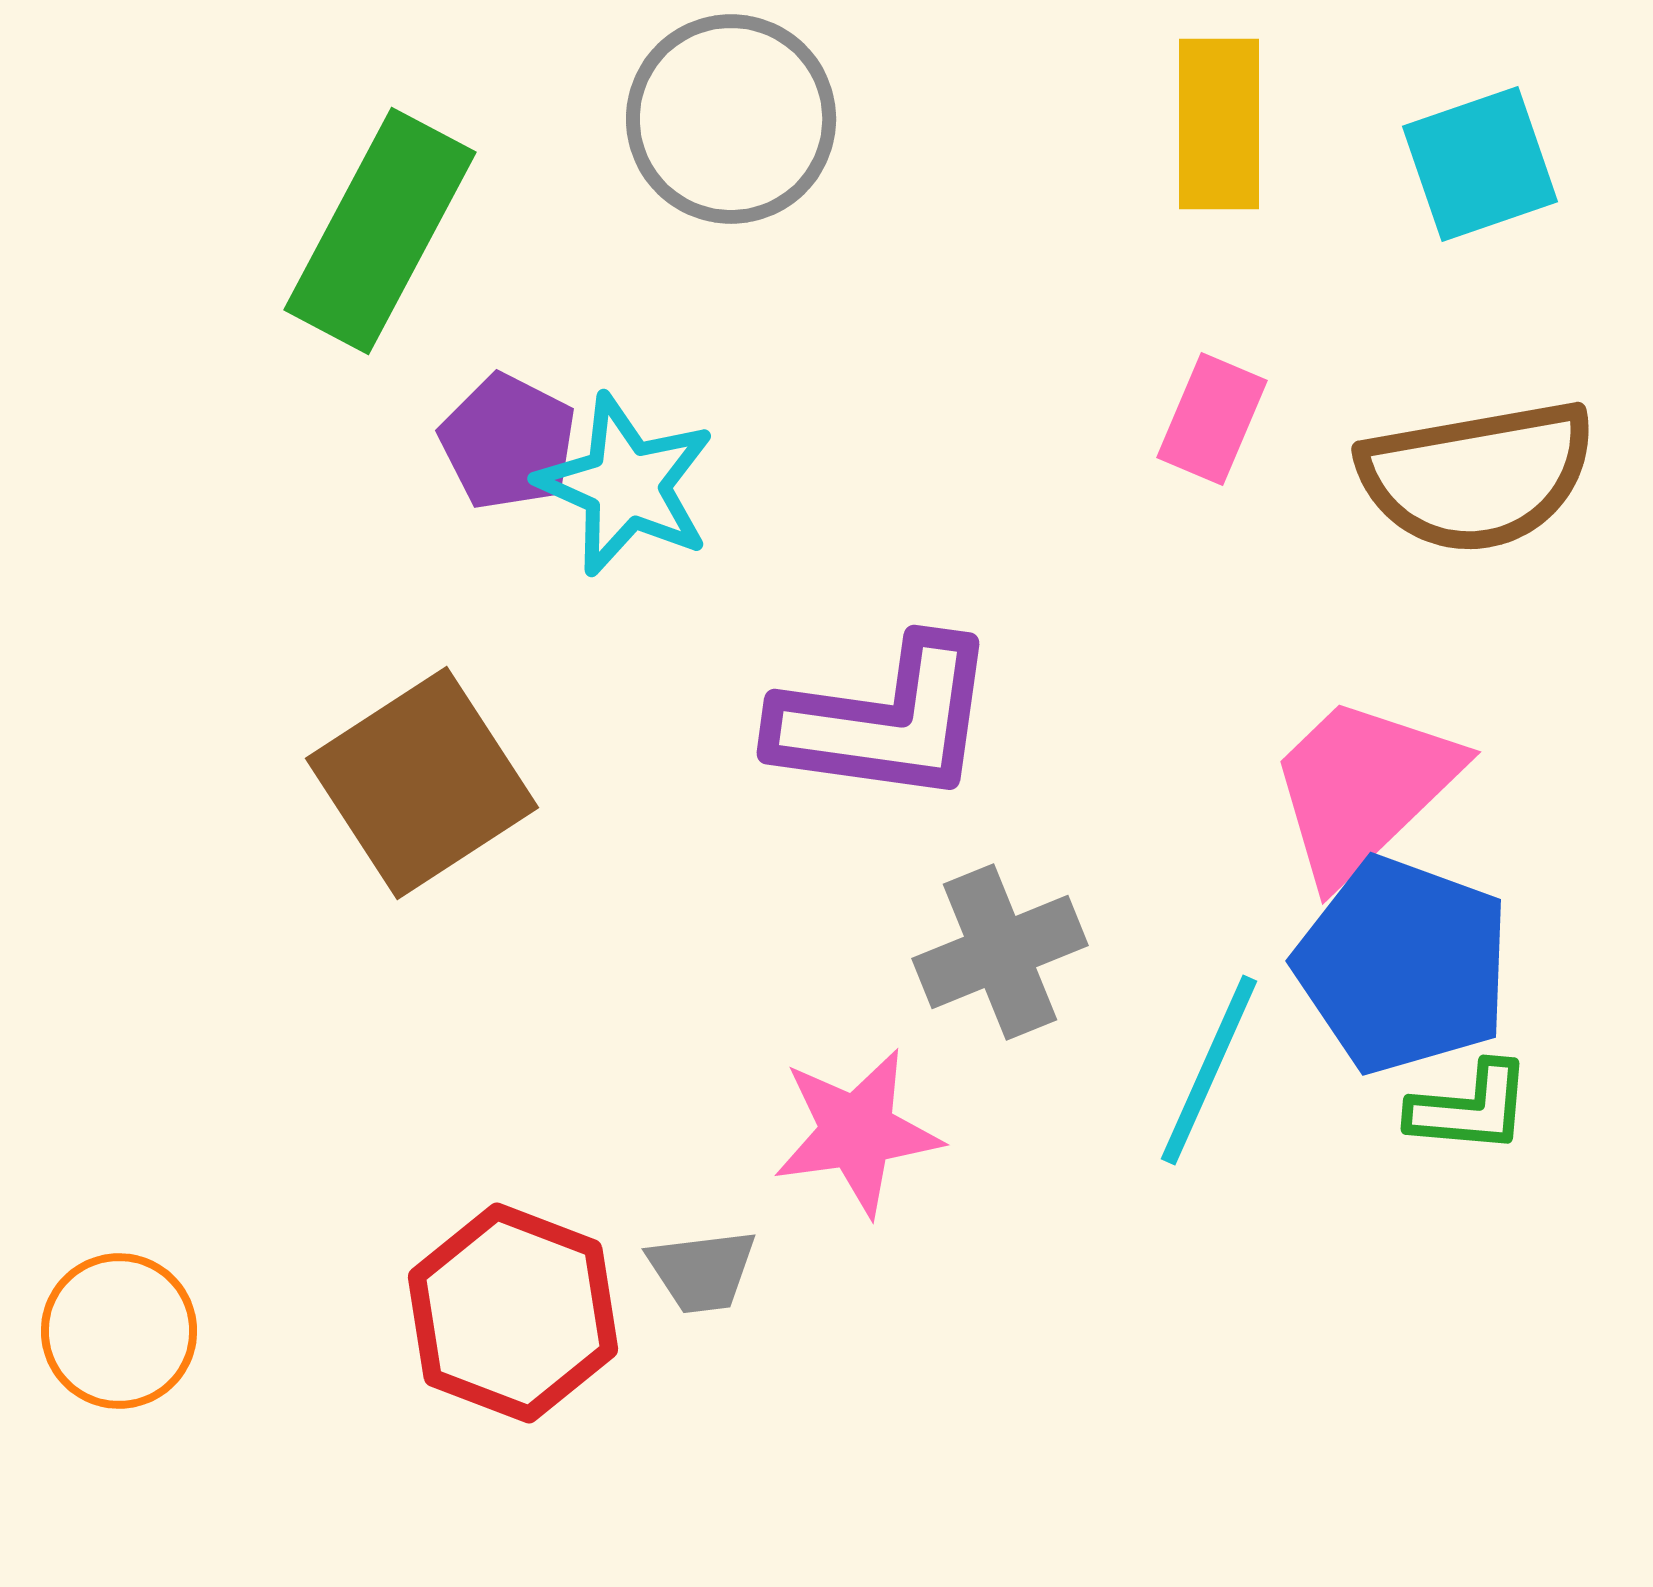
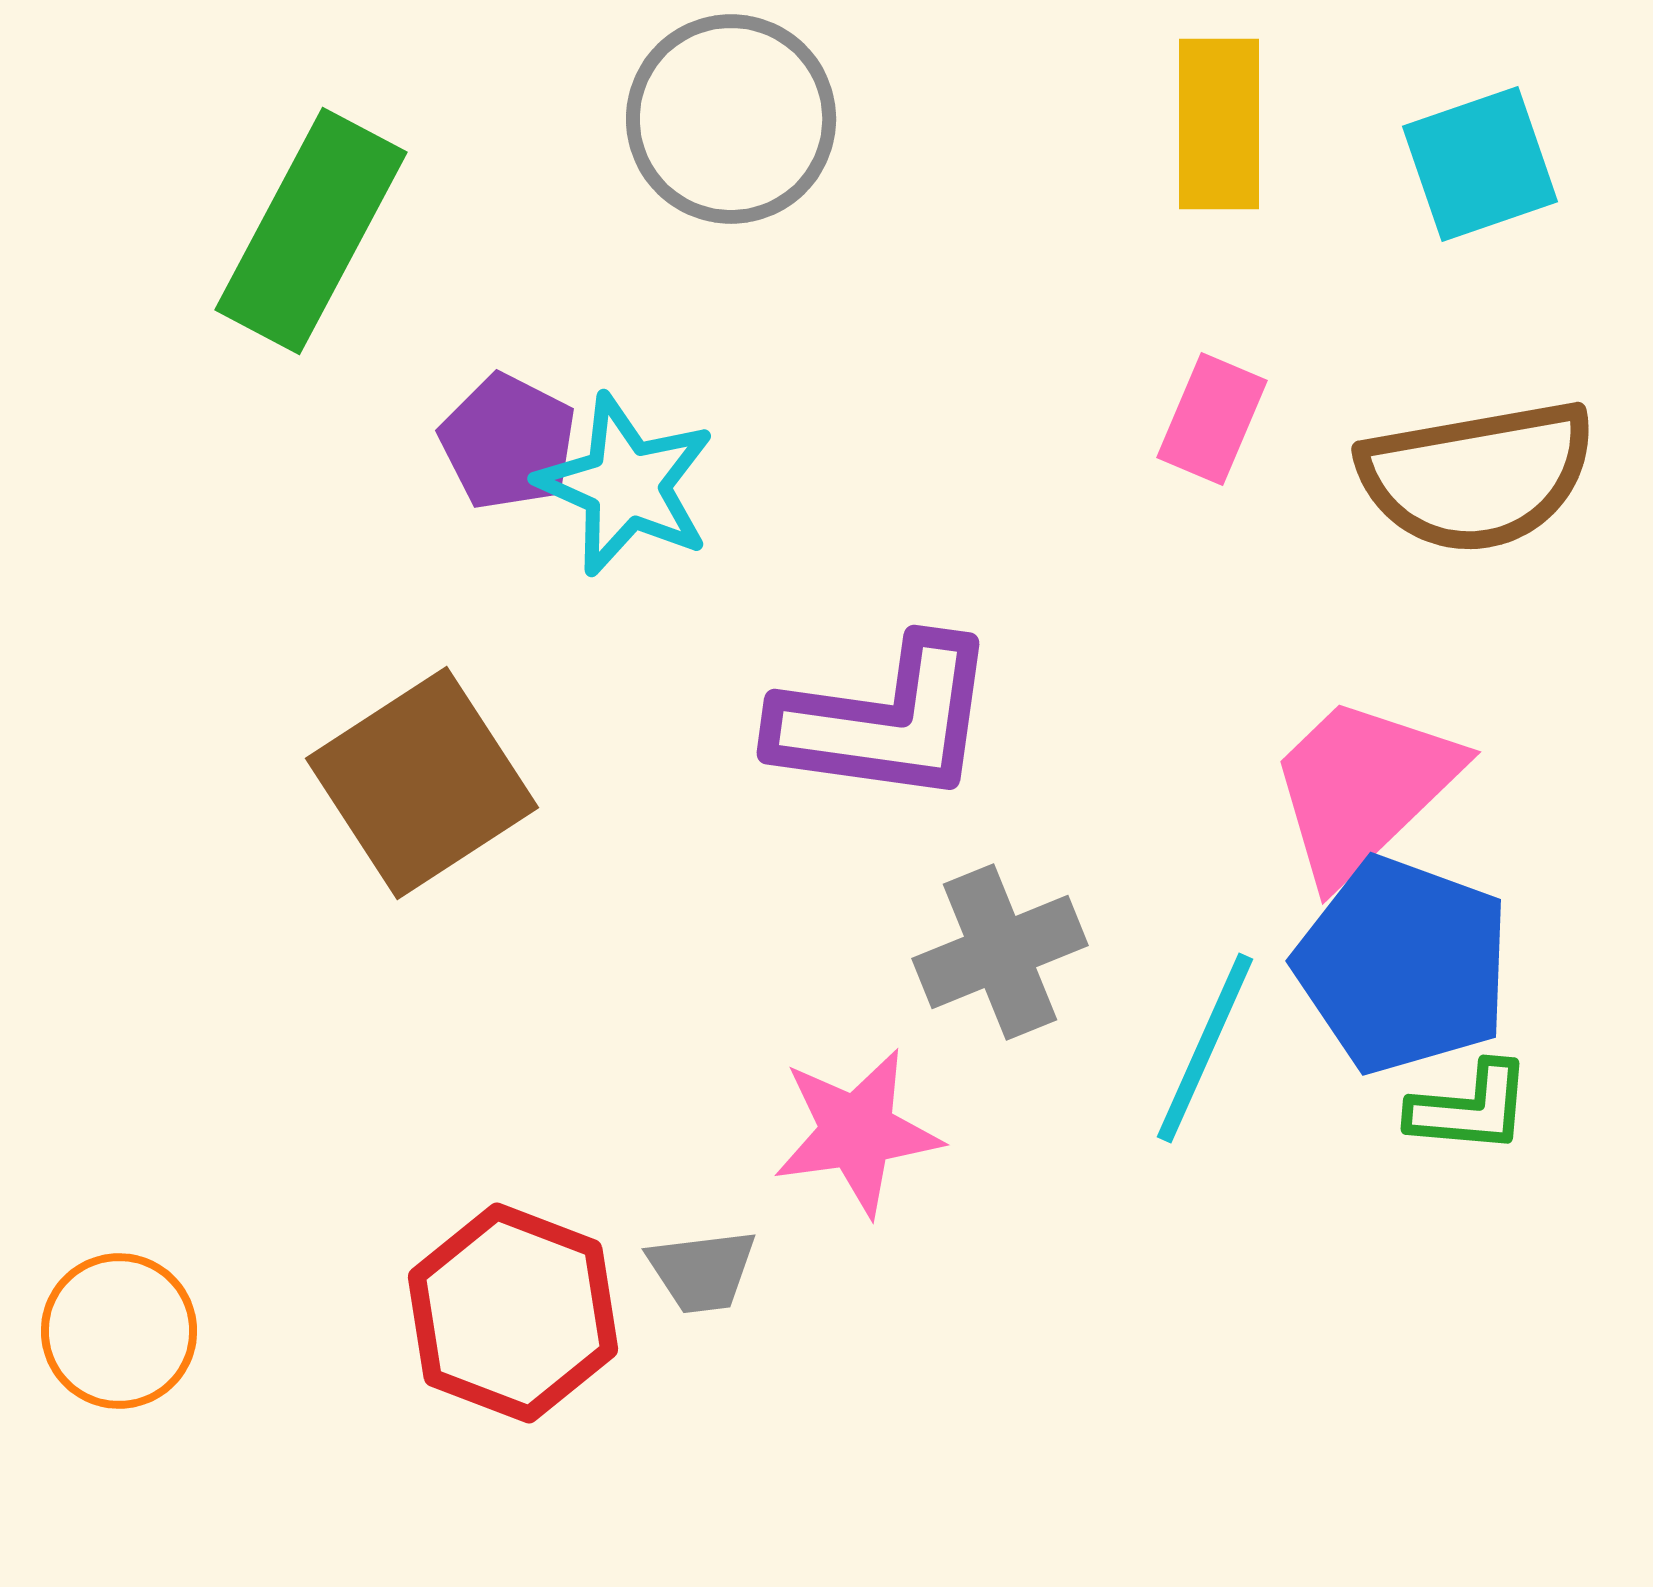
green rectangle: moved 69 px left
cyan line: moved 4 px left, 22 px up
